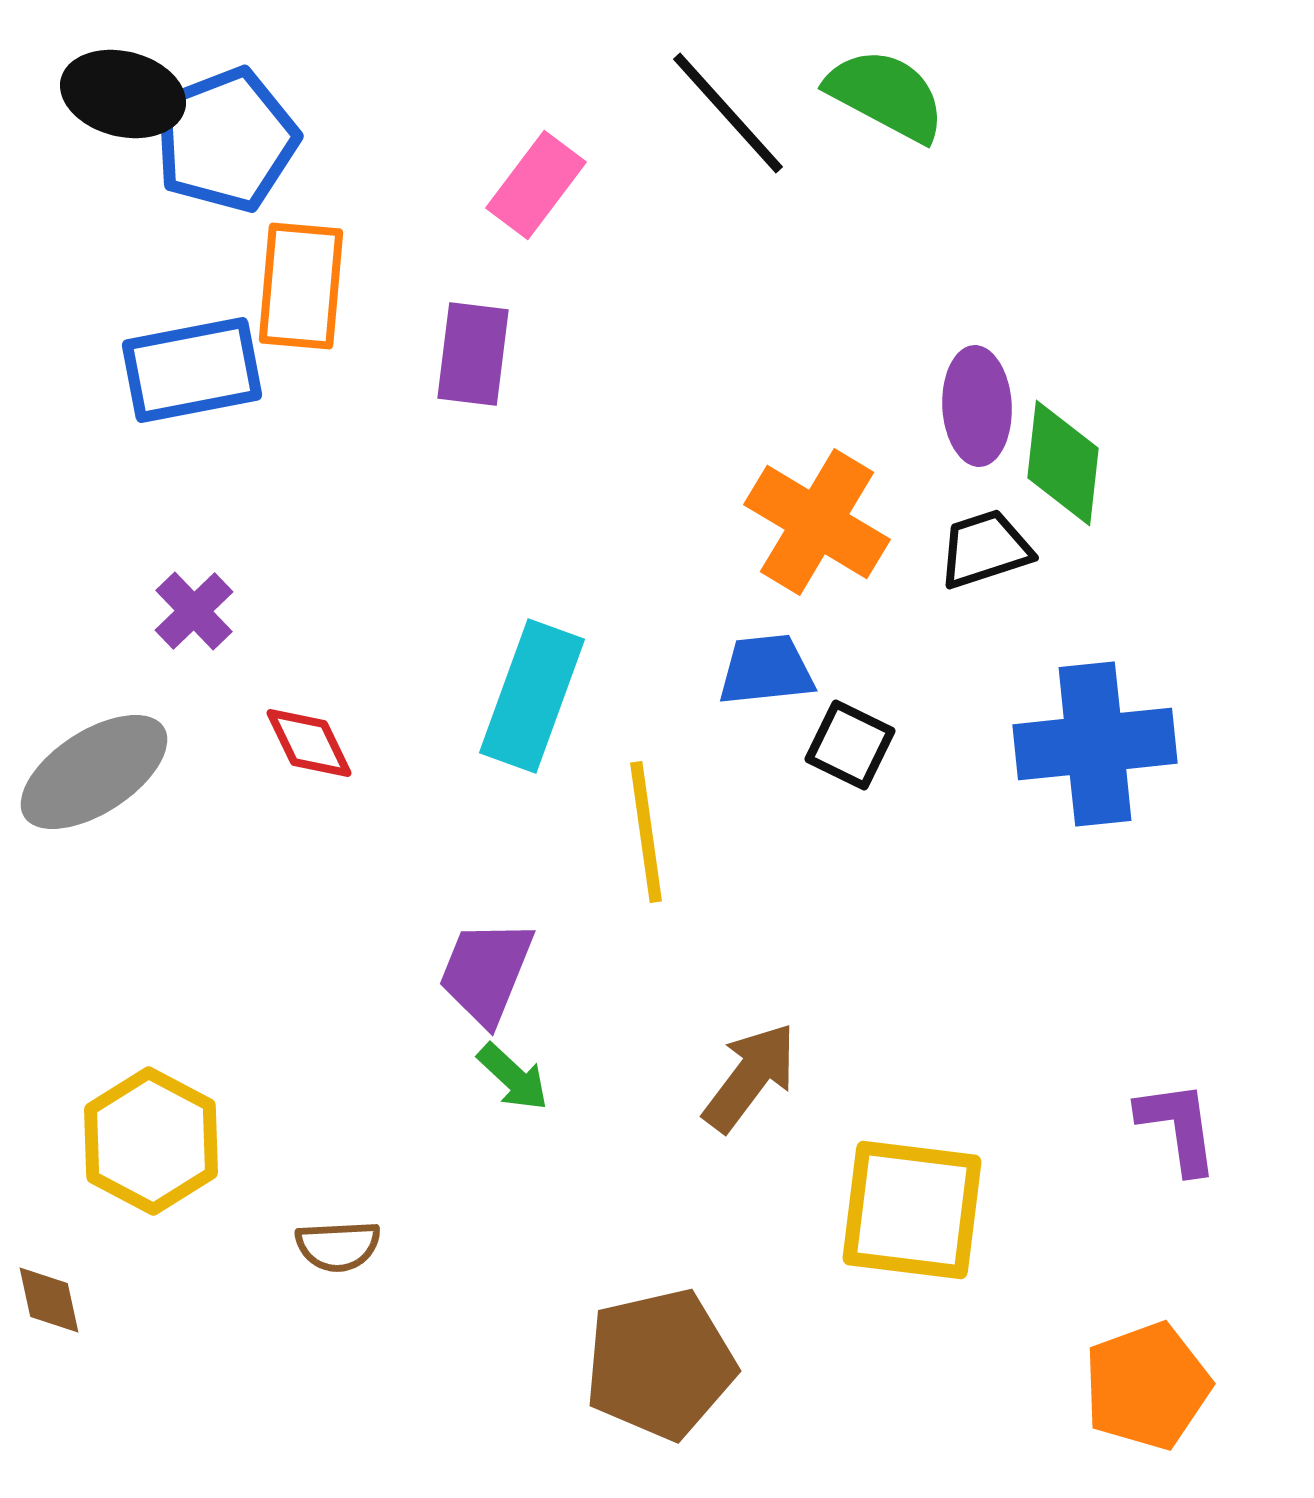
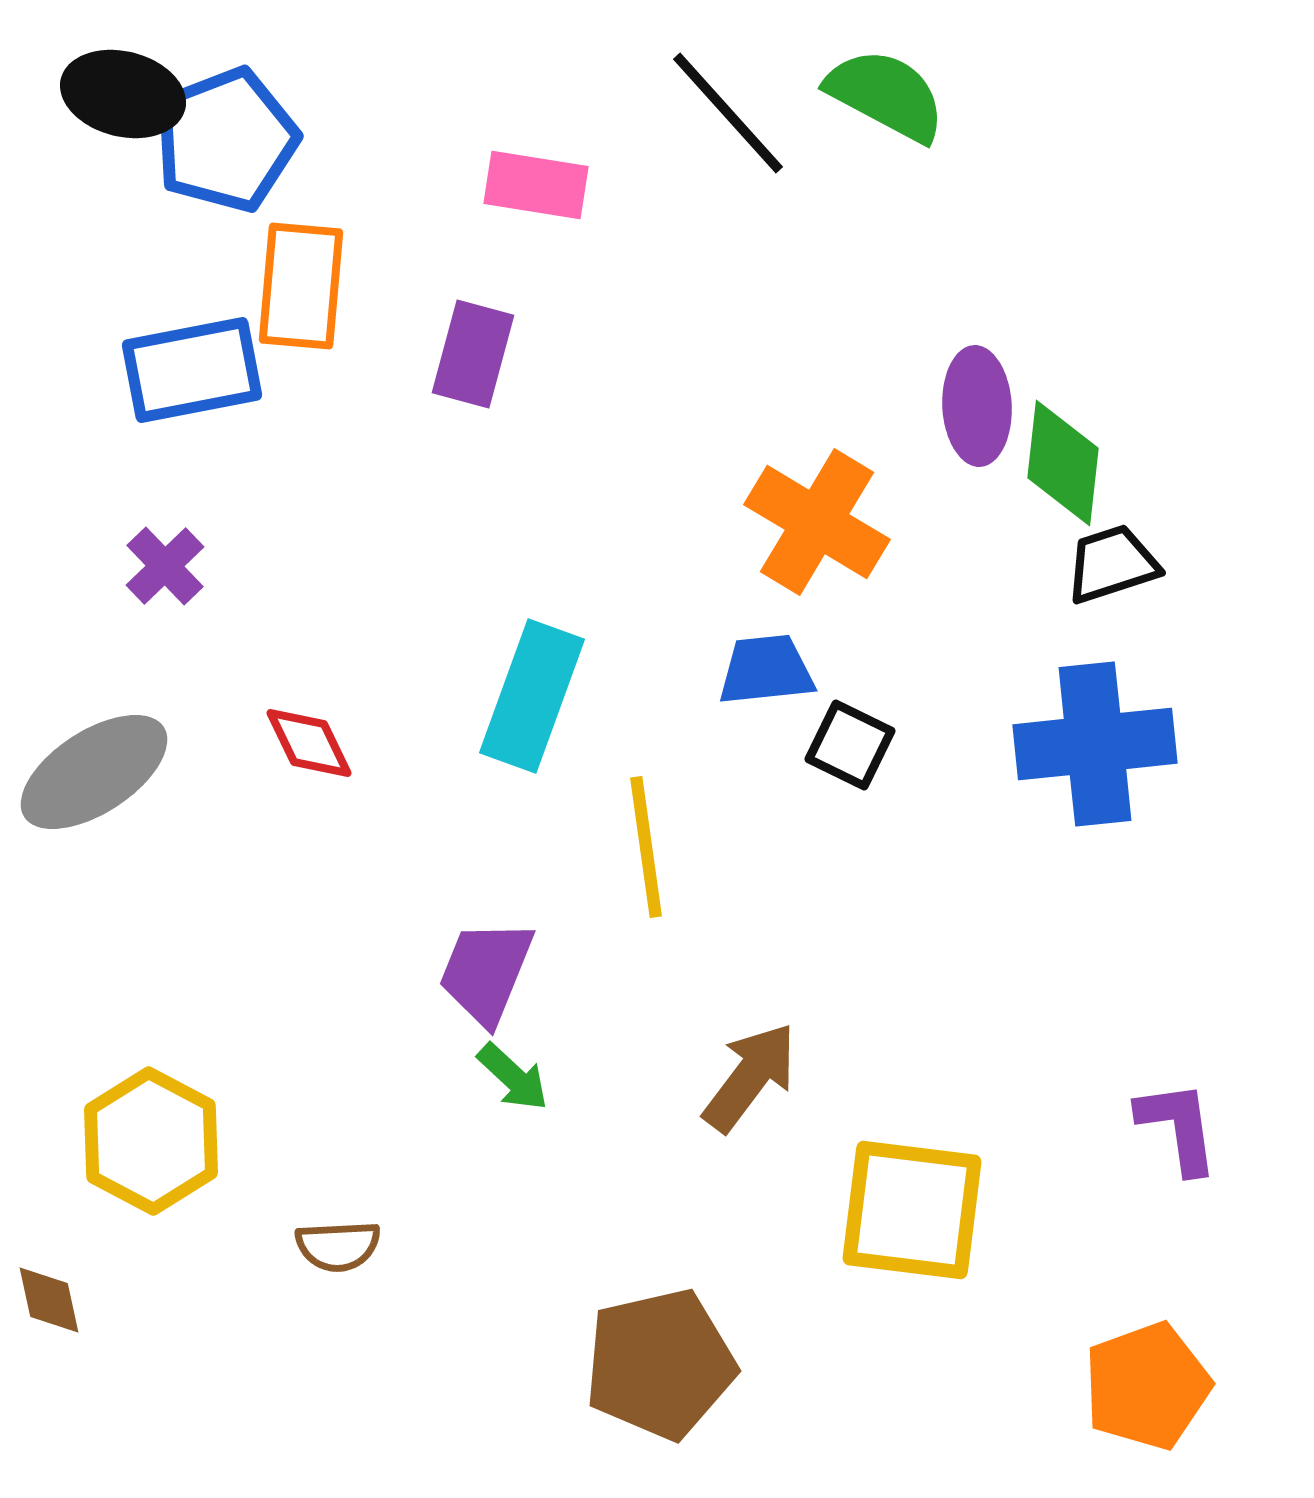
pink rectangle: rotated 62 degrees clockwise
purple rectangle: rotated 8 degrees clockwise
black trapezoid: moved 127 px right, 15 px down
purple cross: moved 29 px left, 45 px up
yellow line: moved 15 px down
